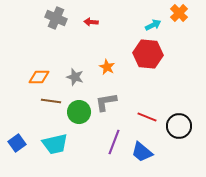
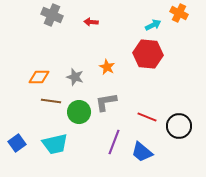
orange cross: rotated 18 degrees counterclockwise
gray cross: moved 4 px left, 3 px up
